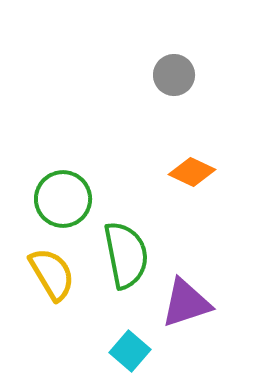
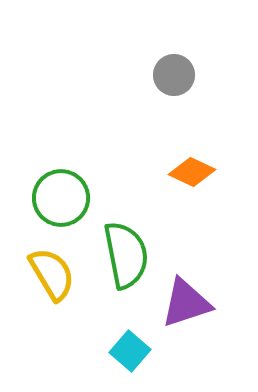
green circle: moved 2 px left, 1 px up
